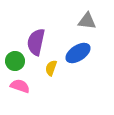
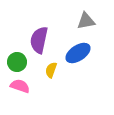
gray triangle: moved 1 px left; rotated 18 degrees counterclockwise
purple semicircle: moved 3 px right, 2 px up
green circle: moved 2 px right, 1 px down
yellow semicircle: moved 2 px down
